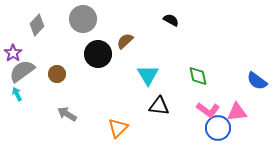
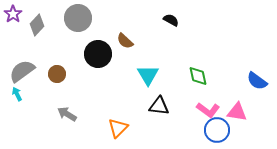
gray circle: moved 5 px left, 1 px up
brown semicircle: rotated 96 degrees counterclockwise
purple star: moved 39 px up
pink triangle: rotated 15 degrees clockwise
blue circle: moved 1 px left, 2 px down
